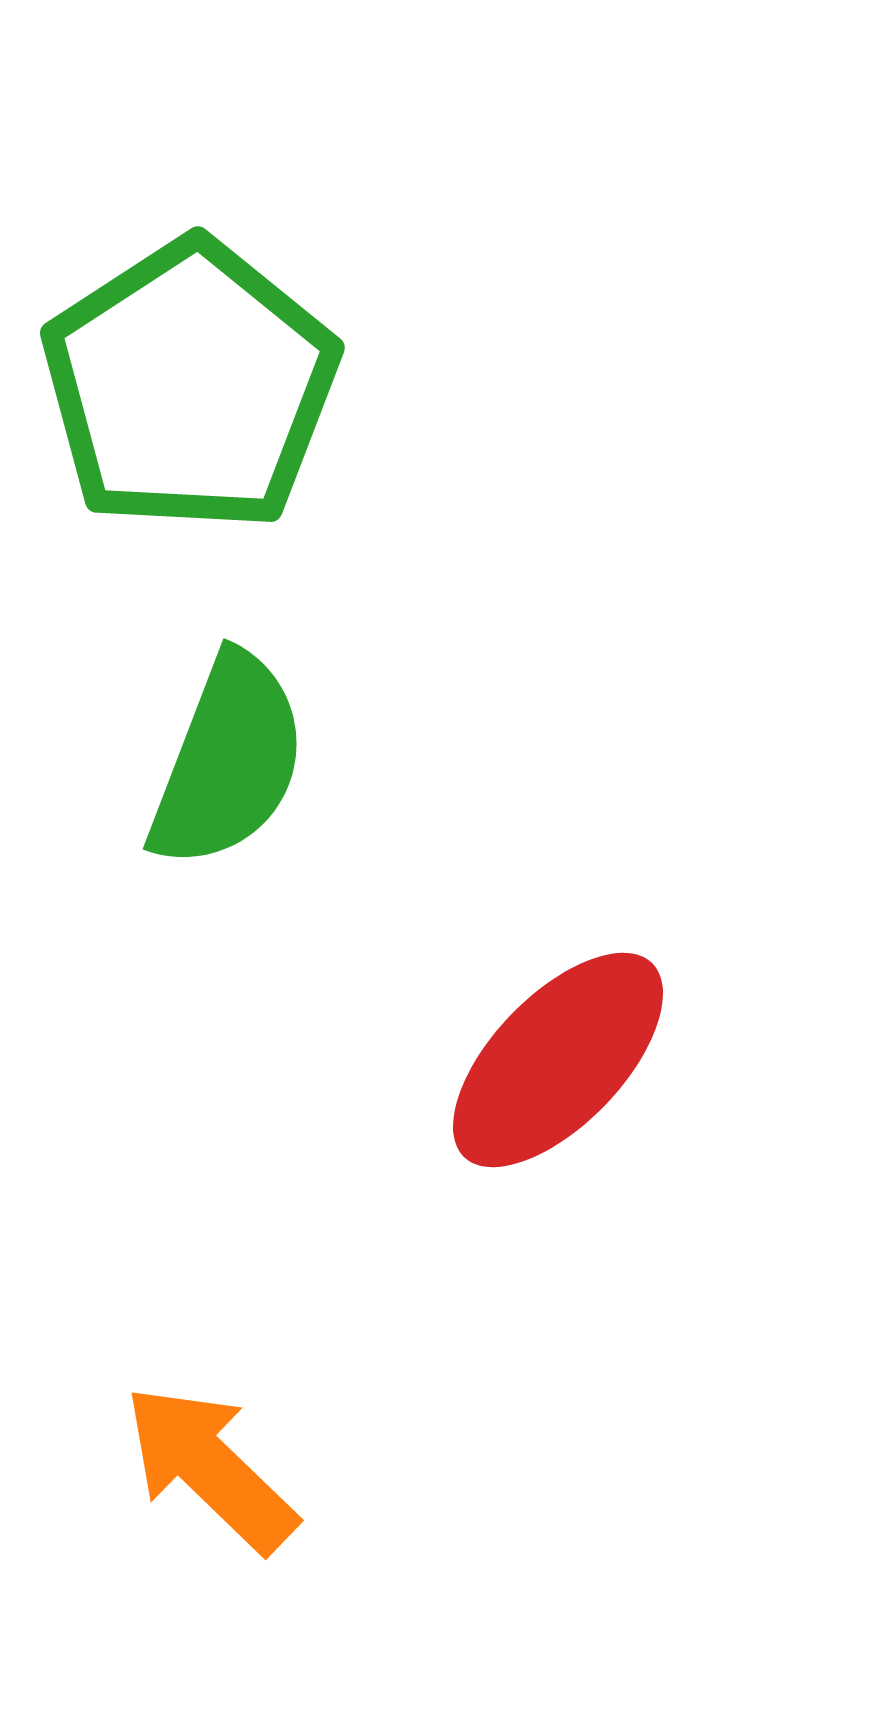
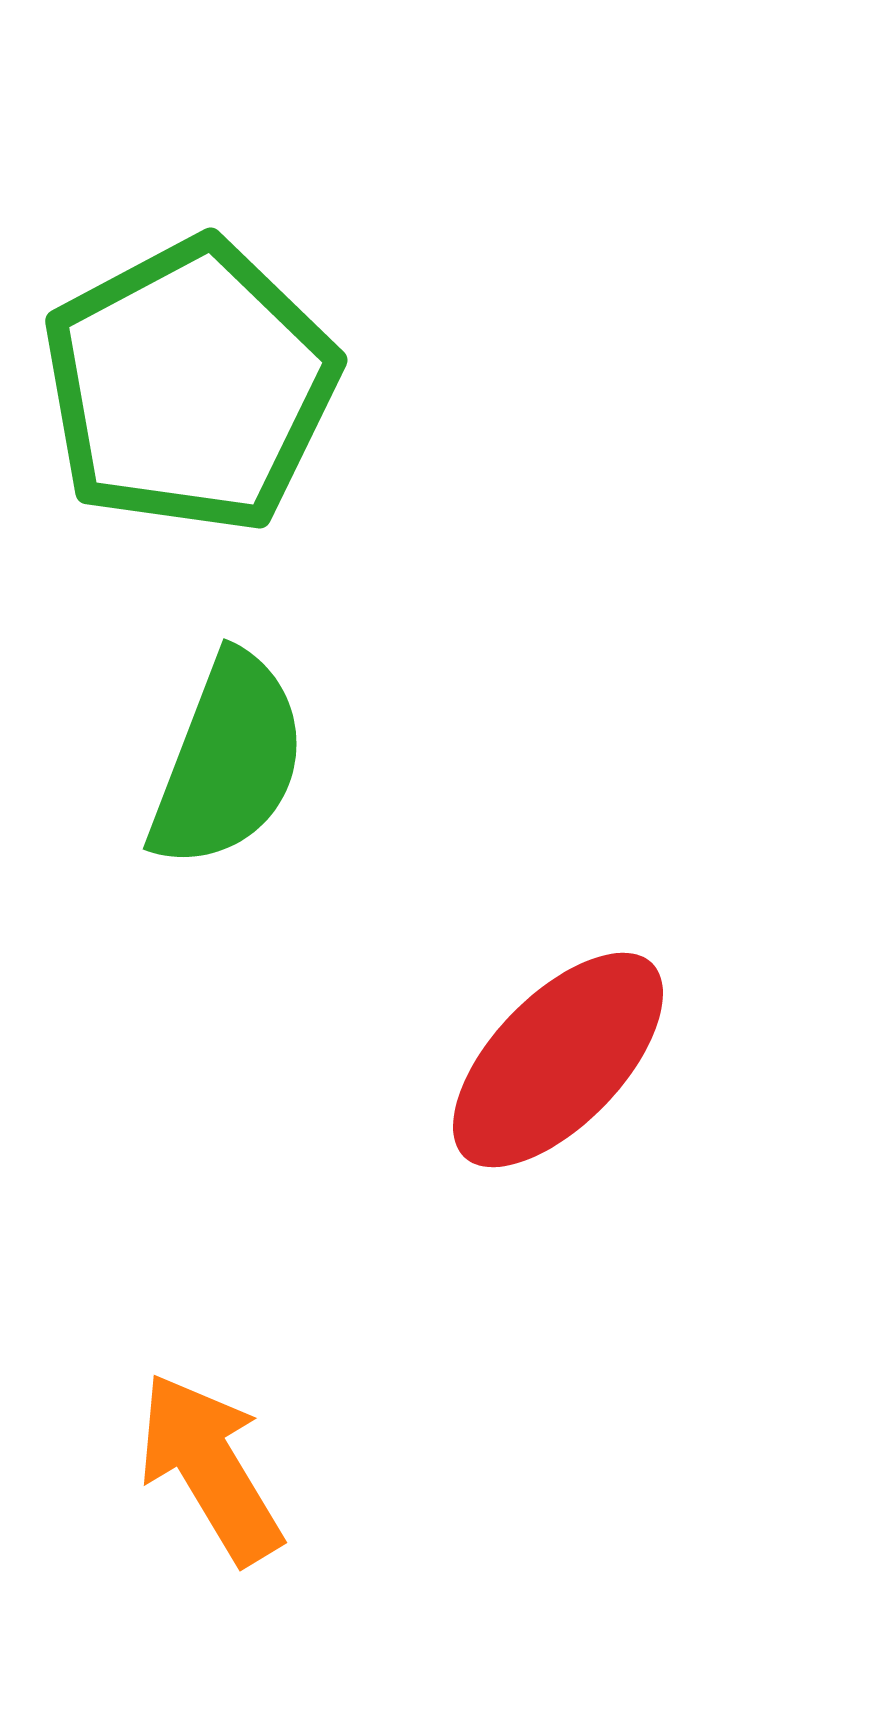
green pentagon: rotated 5 degrees clockwise
orange arrow: rotated 15 degrees clockwise
